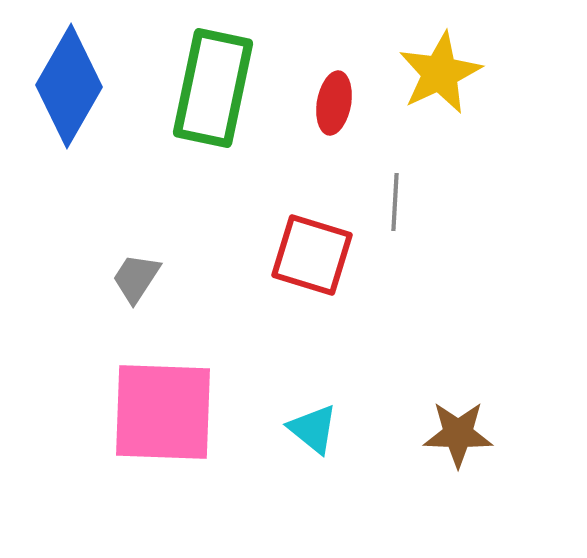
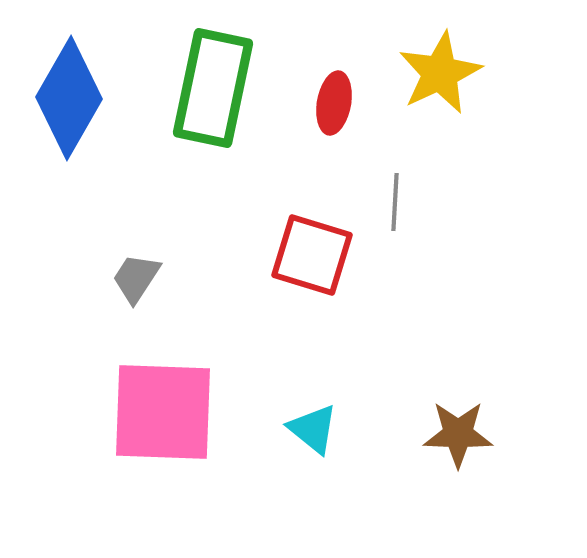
blue diamond: moved 12 px down
